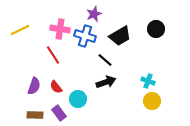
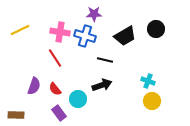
purple star: rotated 21 degrees clockwise
pink cross: moved 3 px down
black trapezoid: moved 5 px right
red line: moved 2 px right, 3 px down
black line: rotated 28 degrees counterclockwise
black arrow: moved 4 px left, 3 px down
red semicircle: moved 1 px left, 2 px down
brown rectangle: moved 19 px left
